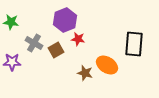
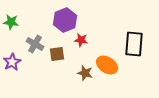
red star: moved 3 px right, 1 px down
gray cross: moved 1 px right, 1 px down
brown square: moved 1 px right, 4 px down; rotated 21 degrees clockwise
purple star: rotated 30 degrees counterclockwise
